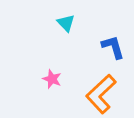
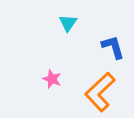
cyan triangle: moved 2 px right; rotated 18 degrees clockwise
orange L-shape: moved 1 px left, 2 px up
